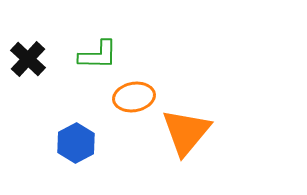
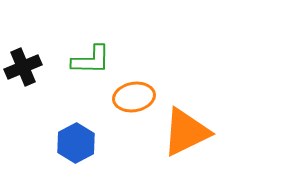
green L-shape: moved 7 px left, 5 px down
black cross: moved 5 px left, 8 px down; rotated 24 degrees clockwise
orange triangle: rotated 24 degrees clockwise
